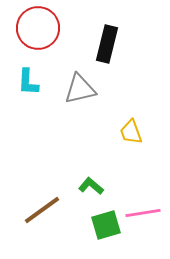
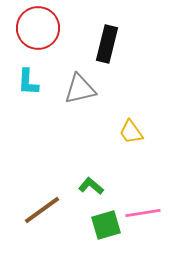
yellow trapezoid: rotated 16 degrees counterclockwise
